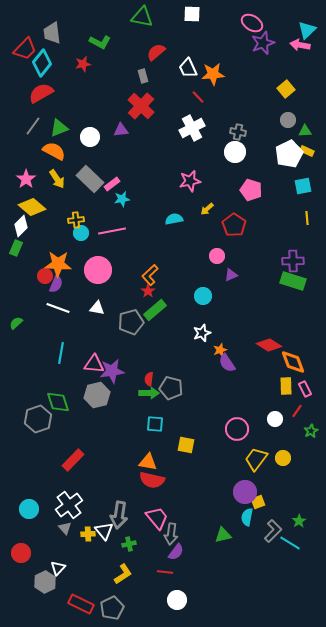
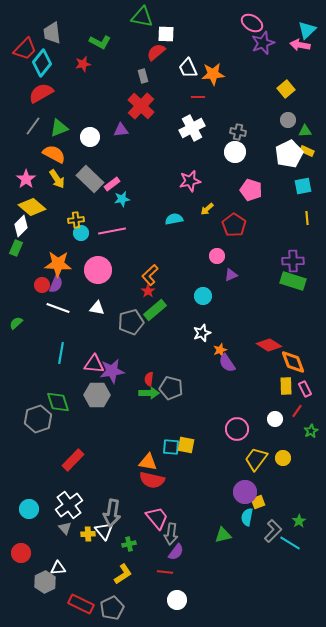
white square at (192, 14): moved 26 px left, 20 px down
red line at (198, 97): rotated 48 degrees counterclockwise
orange semicircle at (54, 151): moved 3 px down
red circle at (45, 276): moved 3 px left, 9 px down
gray hexagon at (97, 395): rotated 15 degrees clockwise
cyan square at (155, 424): moved 16 px right, 23 px down
gray arrow at (119, 515): moved 7 px left, 2 px up
white triangle at (58, 568): rotated 42 degrees clockwise
